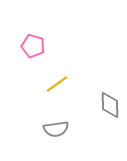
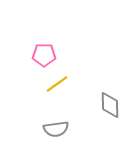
pink pentagon: moved 11 px right, 9 px down; rotated 15 degrees counterclockwise
